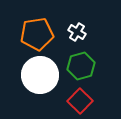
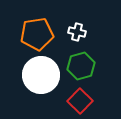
white cross: rotated 18 degrees counterclockwise
white circle: moved 1 px right
